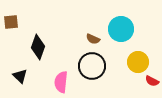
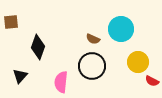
black triangle: rotated 28 degrees clockwise
